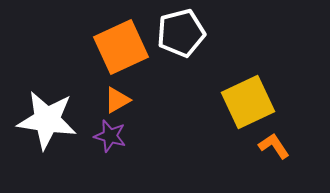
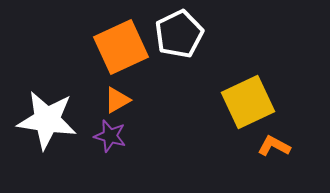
white pentagon: moved 2 px left, 1 px down; rotated 12 degrees counterclockwise
orange L-shape: rotated 28 degrees counterclockwise
